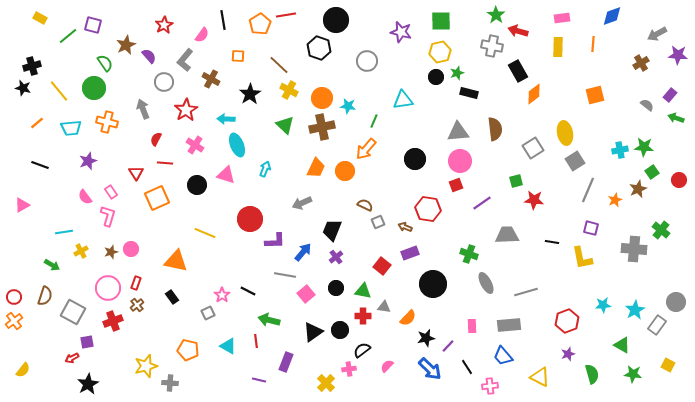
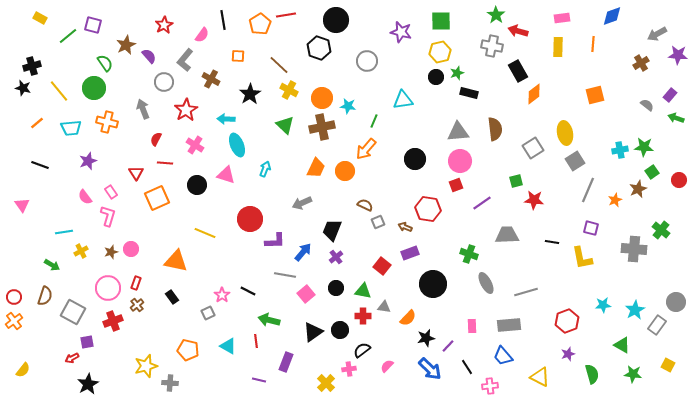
pink triangle at (22, 205): rotated 35 degrees counterclockwise
